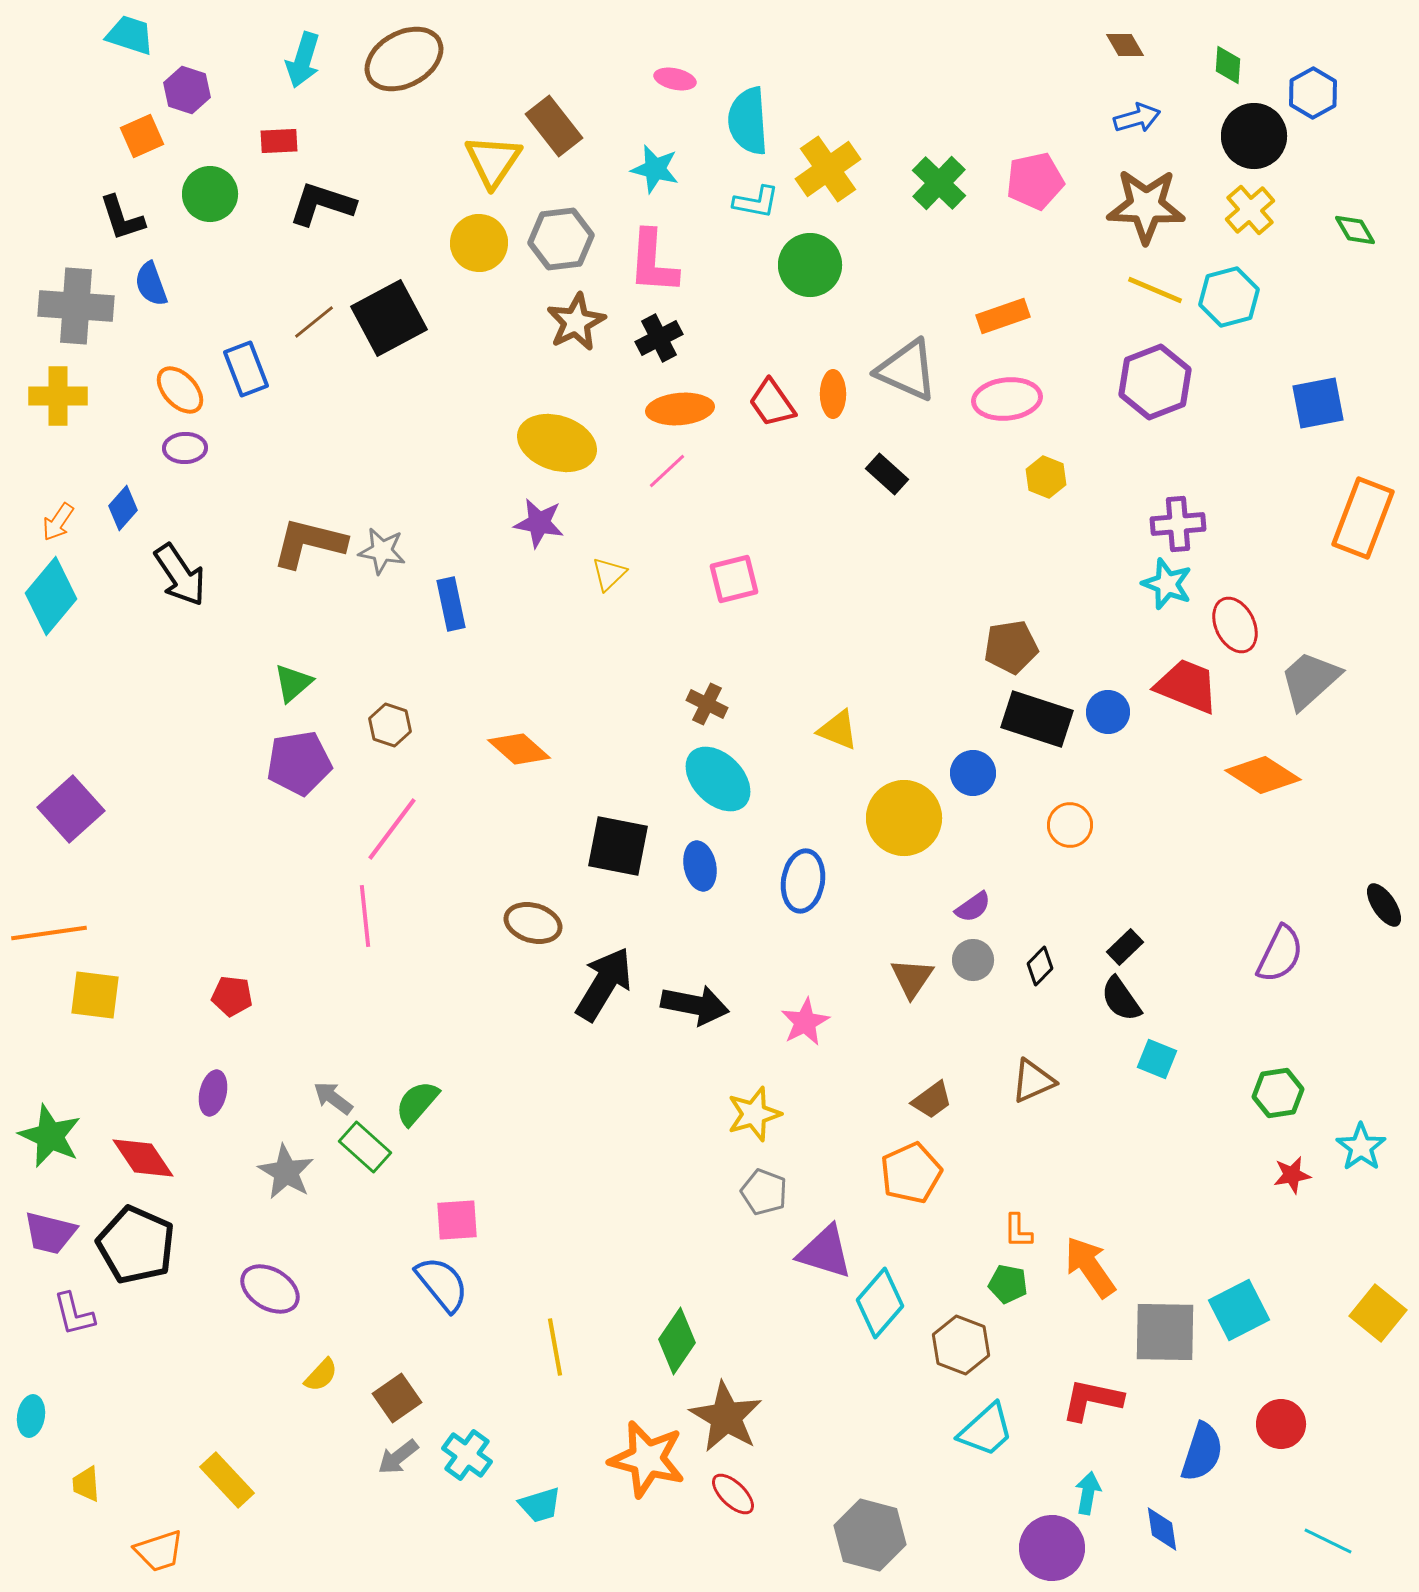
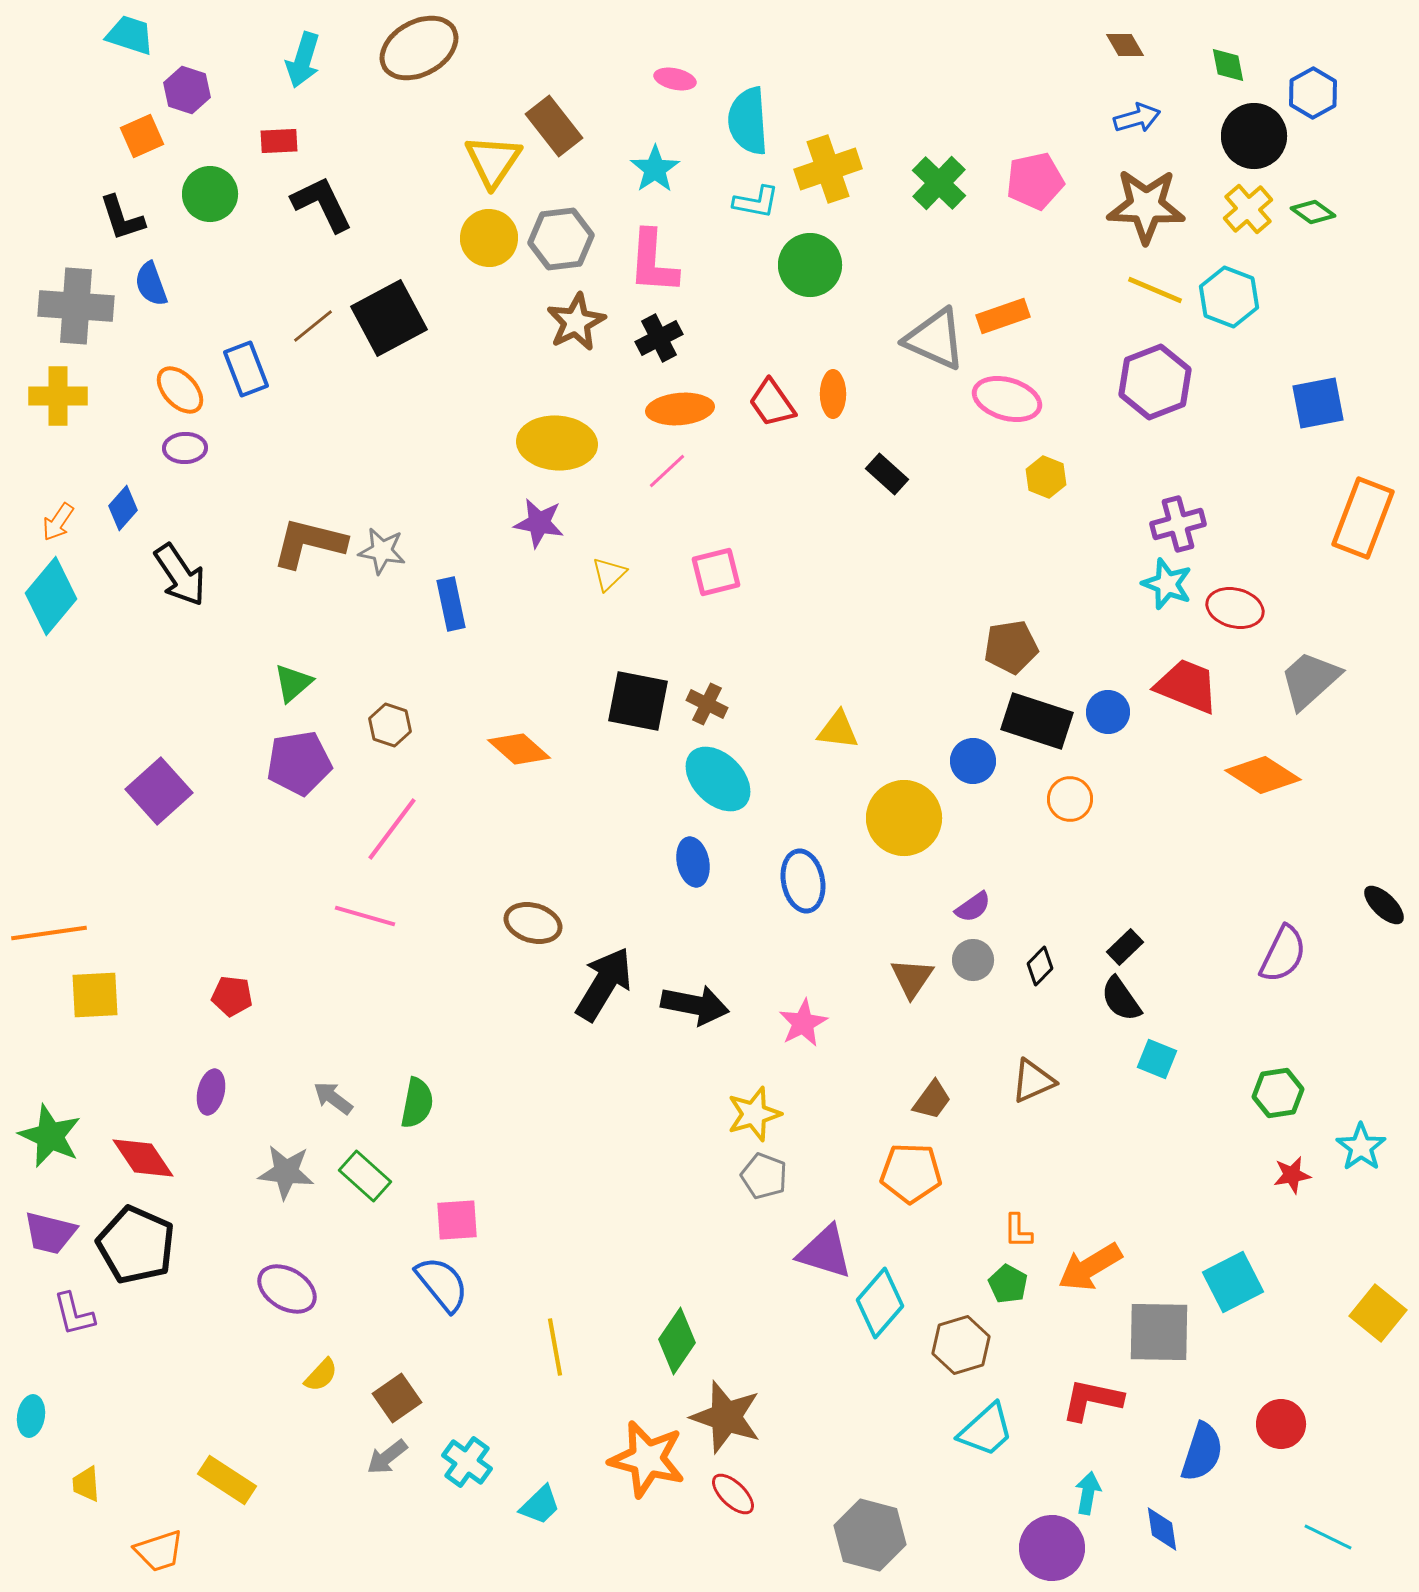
brown ellipse at (404, 59): moved 15 px right, 11 px up
green diamond at (1228, 65): rotated 15 degrees counterclockwise
cyan star at (655, 169): rotated 24 degrees clockwise
yellow cross at (828, 169): rotated 16 degrees clockwise
black L-shape at (322, 204): rotated 46 degrees clockwise
yellow cross at (1250, 210): moved 2 px left, 1 px up
green diamond at (1355, 230): moved 42 px left, 18 px up; rotated 24 degrees counterclockwise
yellow circle at (479, 243): moved 10 px right, 5 px up
cyan hexagon at (1229, 297): rotated 24 degrees counterclockwise
brown line at (314, 322): moved 1 px left, 4 px down
gray triangle at (907, 370): moved 28 px right, 31 px up
pink ellipse at (1007, 399): rotated 22 degrees clockwise
yellow ellipse at (557, 443): rotated 14 degrees counterclockwise
purple cross at (1178, 524): rotated 10 degrees counterclockwise
pink square at (734, 579): moved 18 px left, 7 px up
red ellipse at (1235, 625): moved 17 px up; rotated 50 degrees counterclockwise
black rectangle at (1037, 719): moved 2 px down
yellow triangle at (838, 730): rotated 15 degrees counterclockwise
blue circle at (973, 773): moved 12 px up
purple square at (71, 809): moved 88 px right, 18 px up
orange circle at (1070, 825): moved 26 px up
black square at (618, 846): moved 20 px right, 145 px up
blue ellipse at (700, 866): moved 7 px left, 4 px up
blue ellipse at (803, 881): rotated 20 degrees counterclockwise
black ellipse at (1384, 905): rotated 12 degrees counterclockwise
pink line at (365, 916): rotated 68 degrees counterclockwise
purple semicircle at (1280, 954): moved 3 px right
yellow square at (95, 995): rotated 10 degrees counterclockwise
pink star at (805, 1022): moved 2 px left, 1 px down
purple ellipse at (213, 1093): moved 2 px left, 1 px up
brown trapezoid at (932, 1100): rotated 18 degrees counterclockwise
green semicircle at (417, 1103): rotated 150 degrees clockwise
green rectangle at (365, 1147): moved 29 px down
gray star at (286, 1172): rotated 24 degrees counterclockwise
orange pentagon at (911, 1173): rotated 26 degrees clockwise
gray pentagon at (764, 1192): moved 16 px up
orange arrow at (1090, 1267): rotated 86 degrees counterclockwise
green pentagon at (1008, 1284): rotated 18 degrees clockwise
purple ellipse at (270, 1289): moved 17 px right
cyan square at (1239, 1310): moved 6 px left, 28 px up
gray square at (1165, 1332): moved 6 px left
brown hexagon at (961, 1345): rotated 22 degrees clockwise
brown star at (726, 1417): rotated 12 degrees counterclockwise
cyan cross at (467, 1455): moved 7 px down
gray arrow at (398, 1457): moved 11 px left
yellow rectangle at (227, 1480): rotated 14 degrees counterclockwise
cyan trapezoid at (540, 1505): rotated 27 degrees counterclockwise
cyan line at (1328, 1541): moved 4 px up
